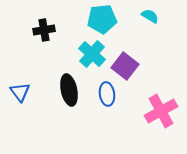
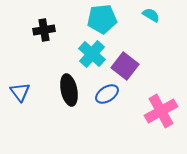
cyan semicircle: moved 1 px right, 1 px up
blue ellipse: rotated 65 degrees clockwise
